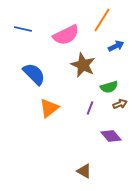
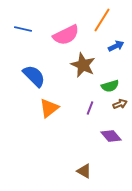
blue semicircle: moved 2 px down
green semicircle: moved 1 px right, 1 px up
